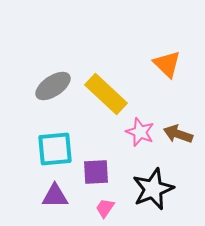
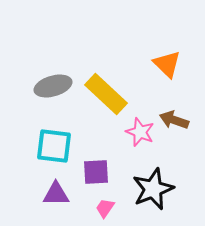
gray ellipse: rotated 18 degrees clockwise
brown arrow: moved 4 px left, 14 px up
cyan square: moved 1 px left, 3 px up; rotated 12 degrees clockwise
purple triangle: moved 1 px right, 2 px up
